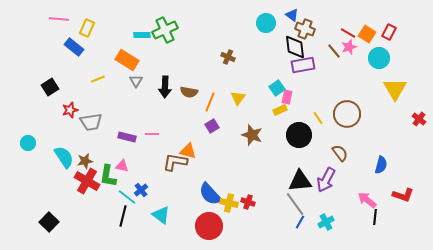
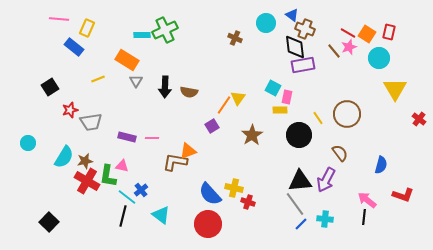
red rectangle at (389, 32): rotated 14 degrees counterclockwise
brown cross at (228, 57): moved 7 px right, 19 px up
cyan square at (277, 88): moved 4 px left; rotated 28 degrees counterclockwise
orange line at (210, 102): moved 14 px right, 3 px down; rotated 12 degrees clockwise
yellow rectangle at (280, 110): rotated 24 degrees clockwise
pink line at (152, 134): moved 4 px down
brown star at (252, 135): rotated 20 degrees clockwise
orange triangle at (188, 151): rotated 36 degrees counterclockwise
cyan semicircle at (64, 157): rotated 65 degrees clockwise
yellow cross at (229, 203): moved 5 px right, 15 px up
black line at (375, 217): moved 11 px left
blue line at (300, 222): moved 1 px right, 2 px down; rotated 16 degrees clockwise
cyan cross at (326, 222): moved 1 px left, 3 px up; rotated 35 degrees clockwise
red circle at (209, 226): moved 1 px left, 2 px up
